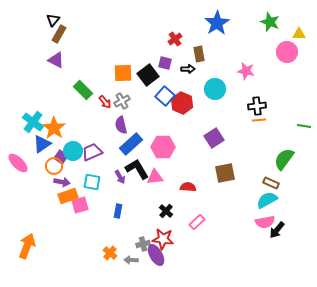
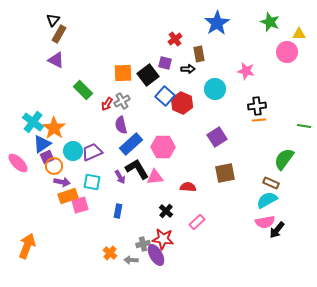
red arrow at (105, 102): moved 2 px right, 2 px down; rotated 72 degrees clockwise
purple square at (214, 138): moved 3 px right, 1 px up
purple square at (61, 157): moved 14 px left; rotated 32 degrees clockwise
